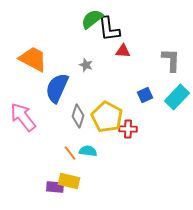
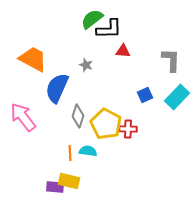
black L-shape: rotated 84 degrees counterclockwise
yellow pentagon: moved 1 px left, 7 px down
orange line: rotated 35 degrees clockwise
